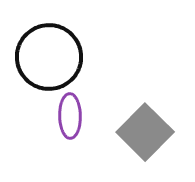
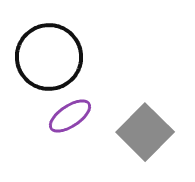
purple ellipse: rotated 57 degrees clockwise
